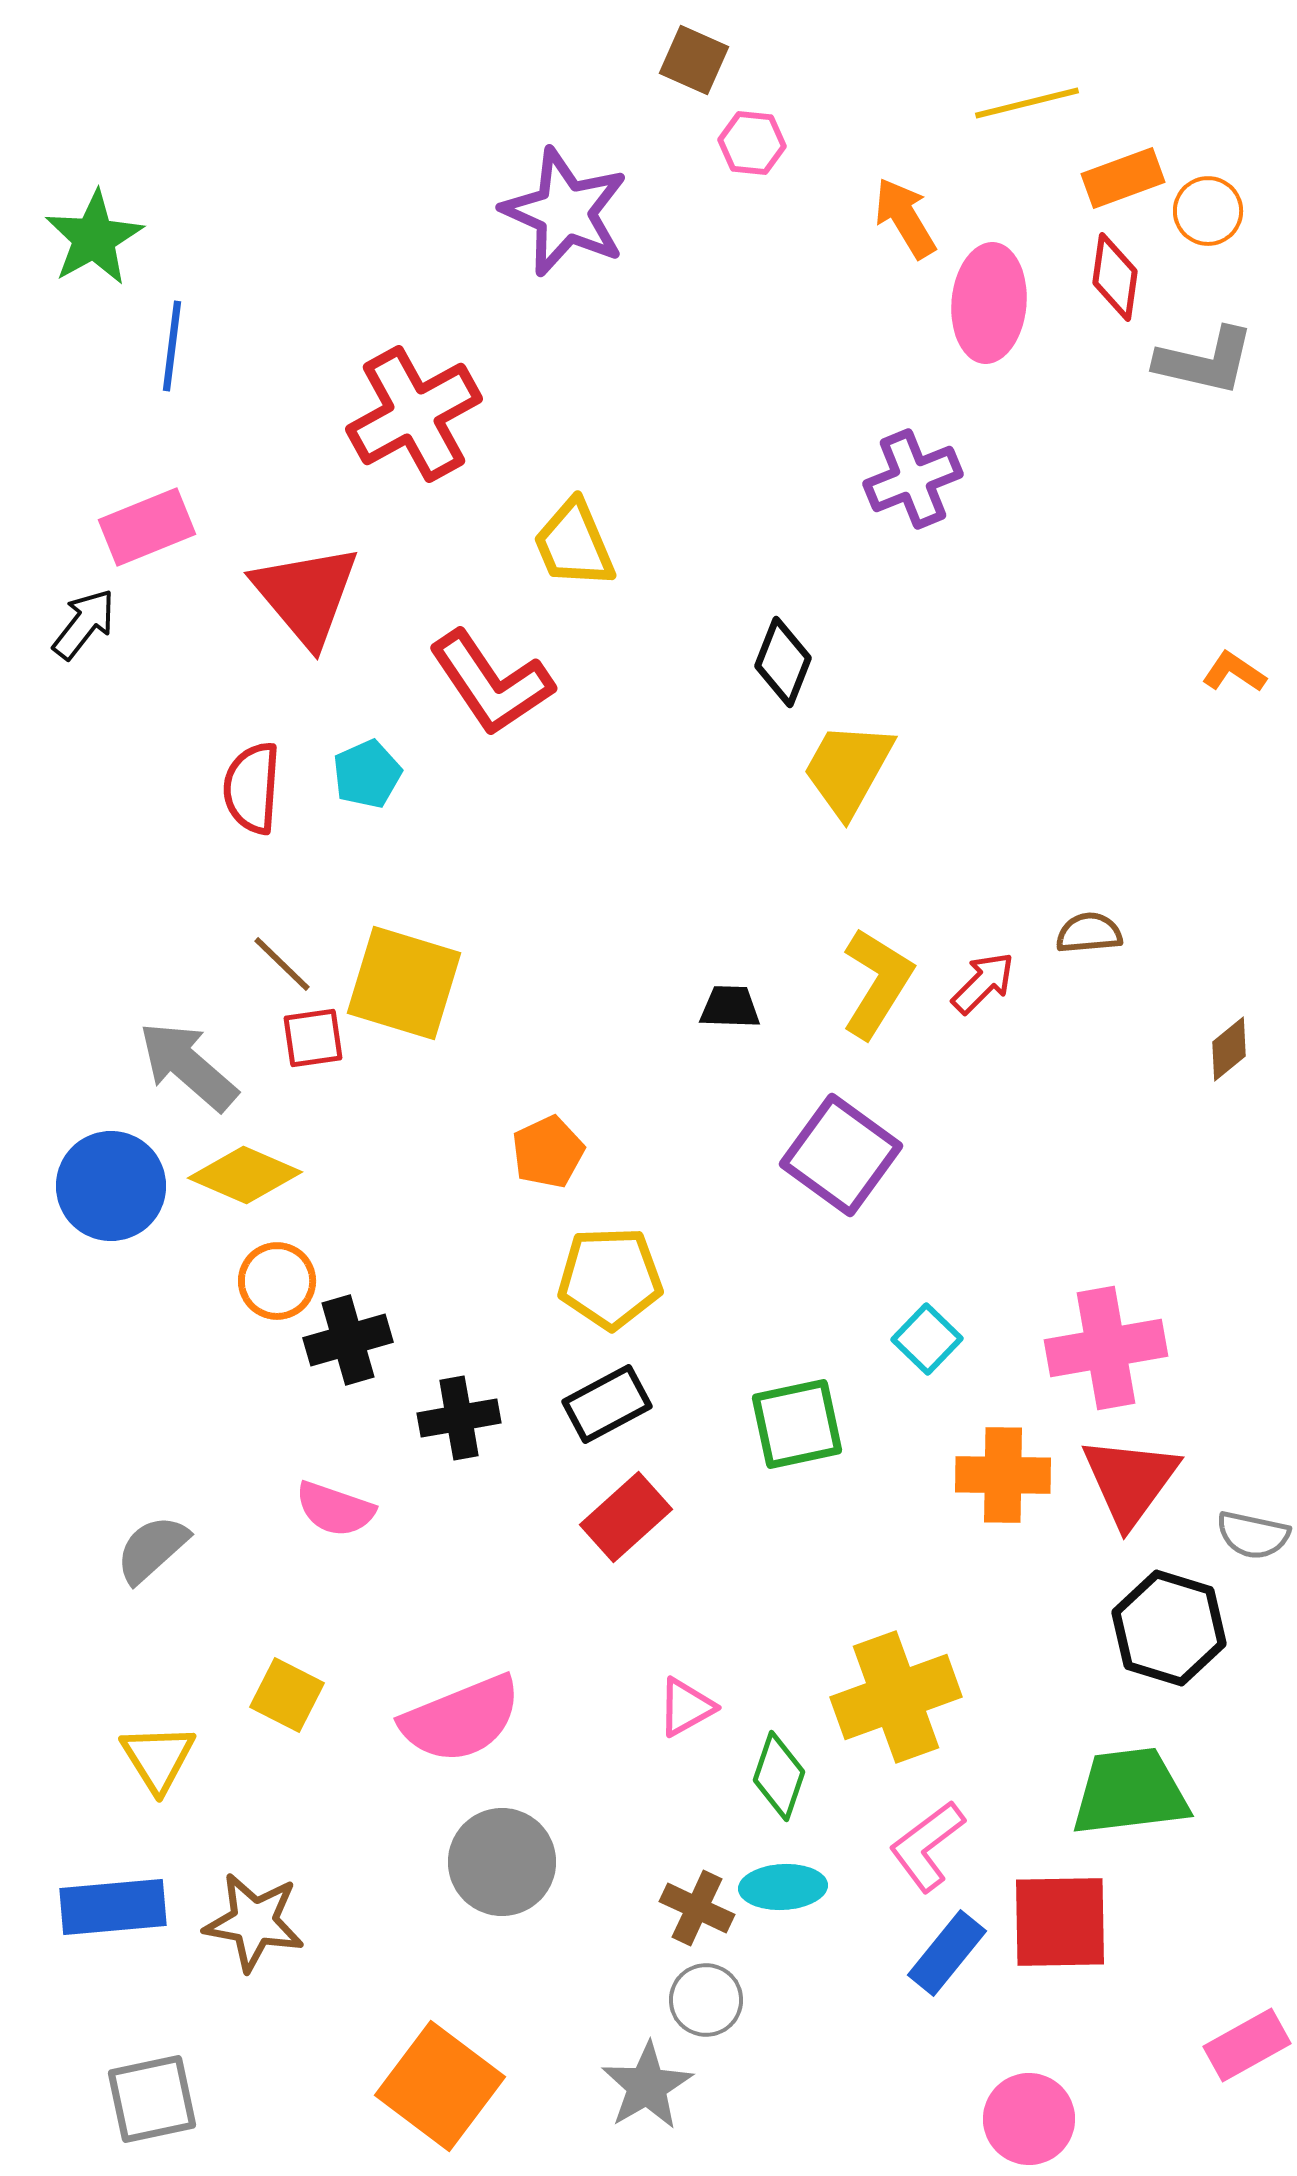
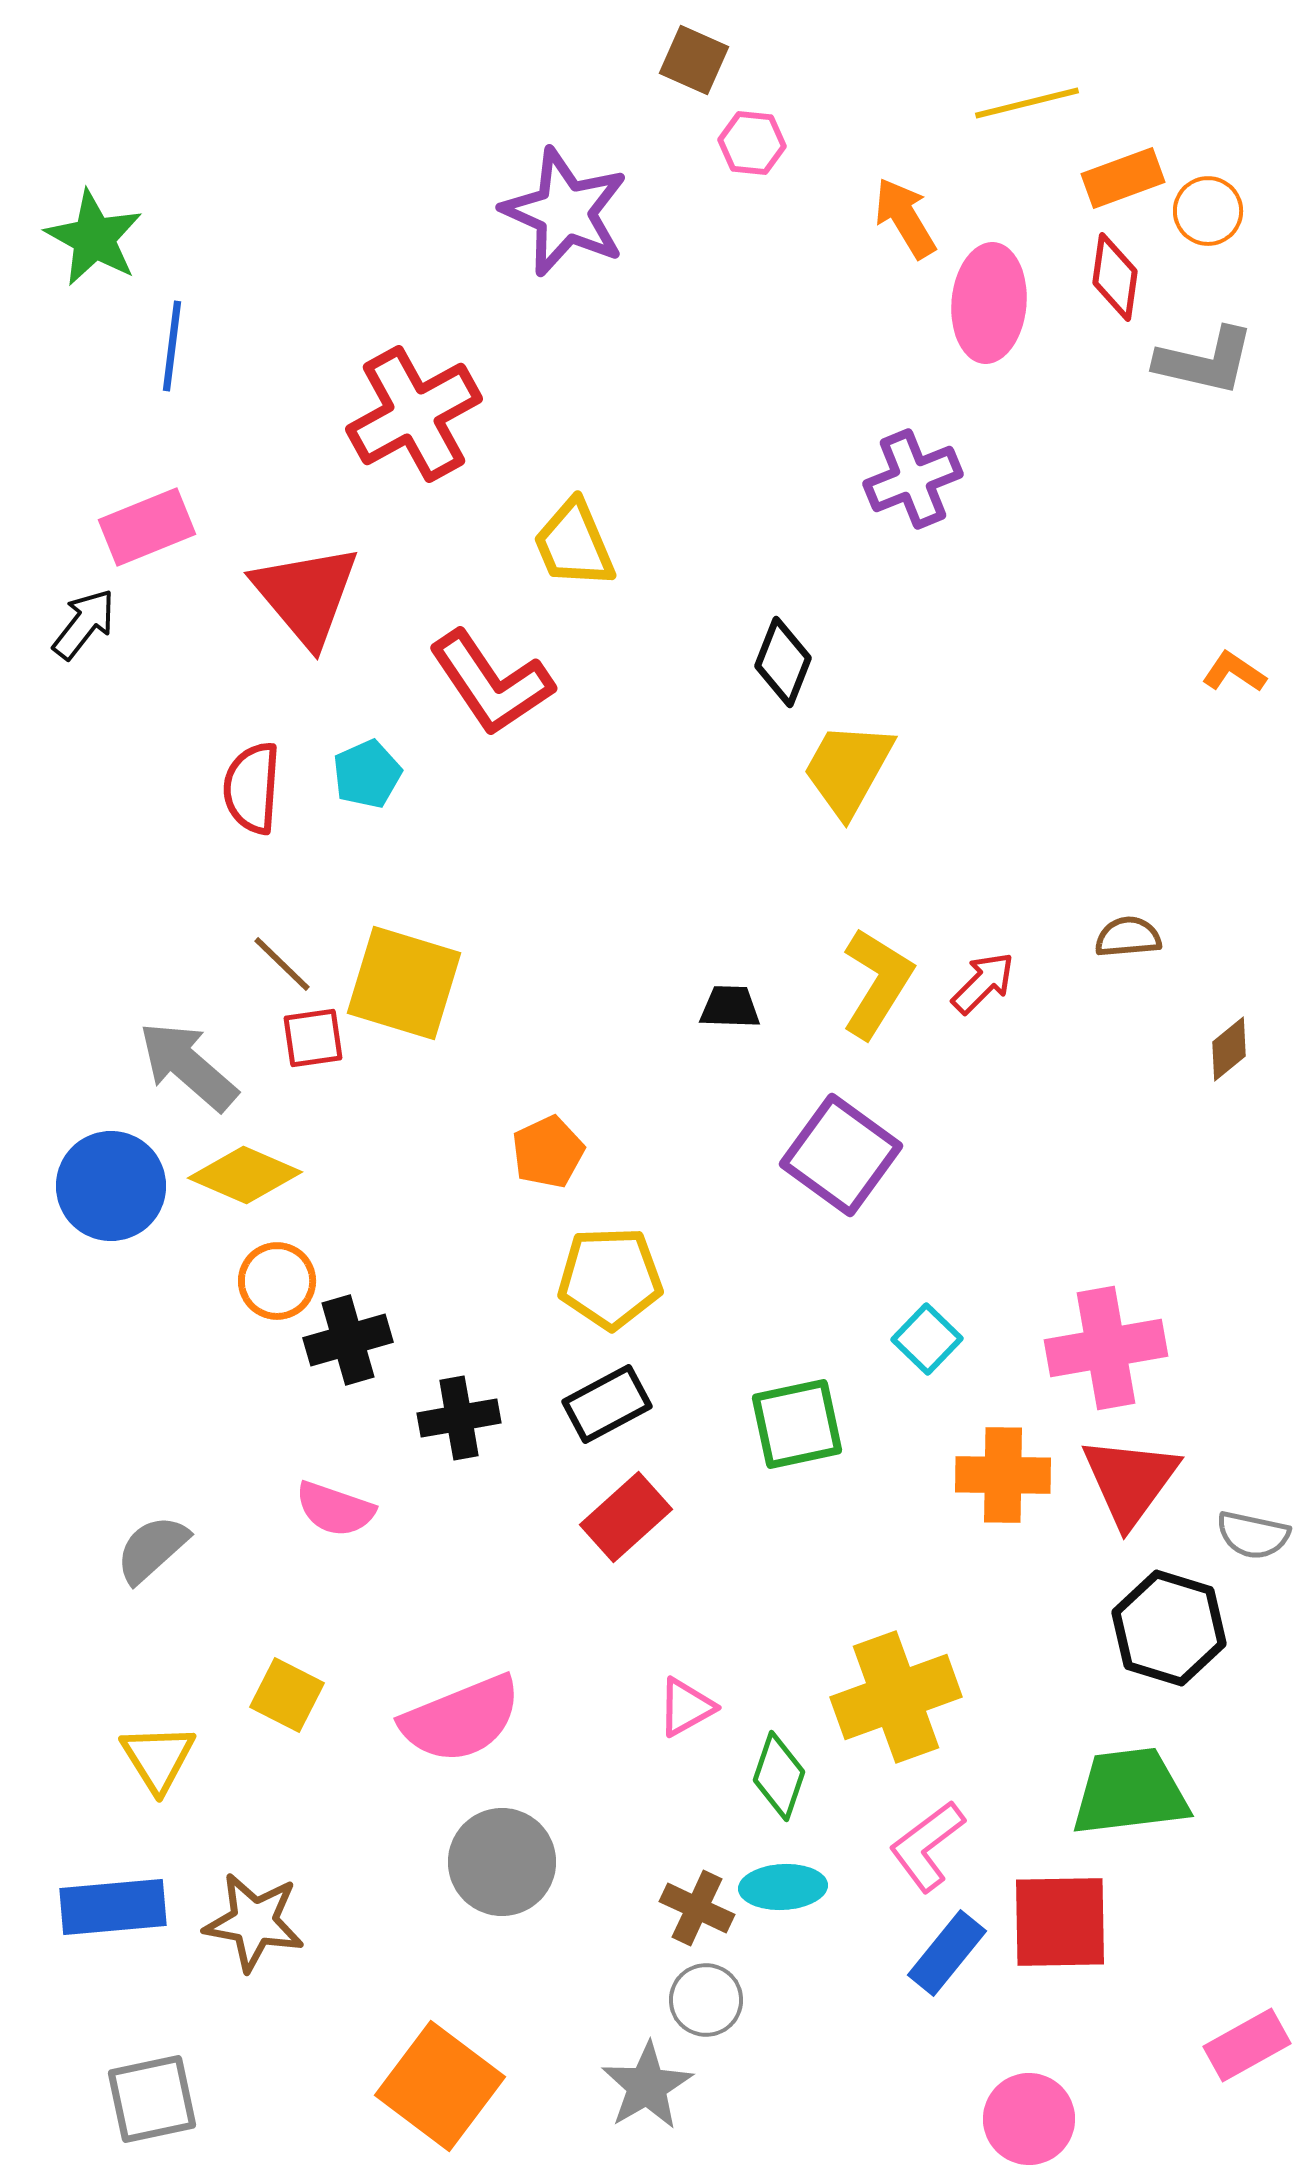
green star at (94, 238): rotated 14 degrees counterclockwise
brown semicircle at (1089, 933): moved 39 px right, 4 px down
